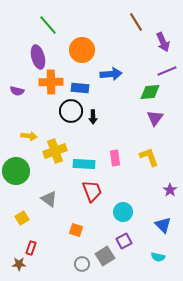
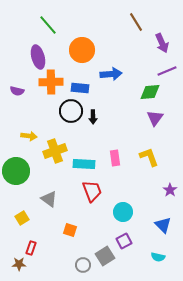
purple arrow: moved 1 px left, 1 px down
orange square: moved 6 px left
gray circle: moved 1 px right, 1 px down
